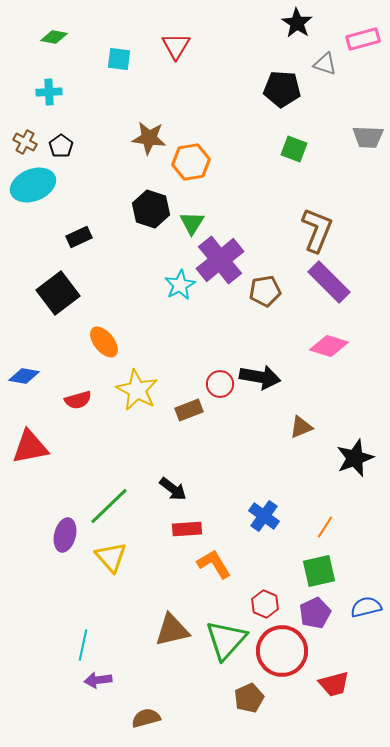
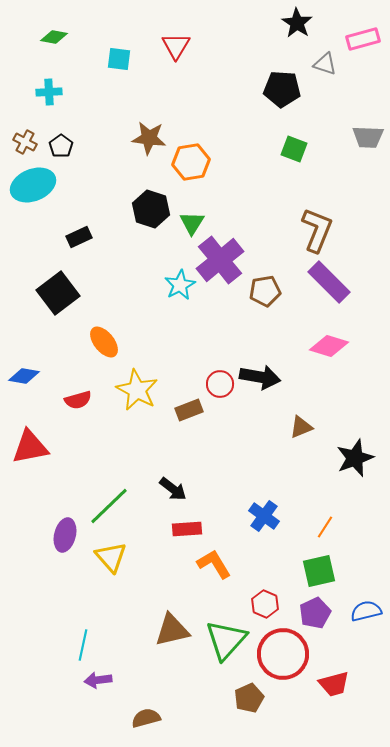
blue semicircle at (366, 607): moved 4 px down
red circle at (282, 651): moved 1 px right, 3 px down
